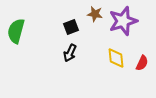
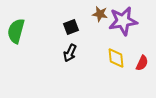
brown star: moved 5 px right
purple star: rotated 8 degrees clockwise
